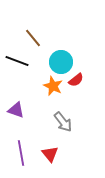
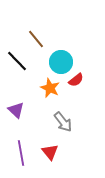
brown line: moved 3 px right, 1 px down
black line: rotated 25 degrees clockwise
orange star: moved 3 px left, 2 px down
purple triangle: rotated 24 degrees clockwise
red triangle: moved 2 px up
